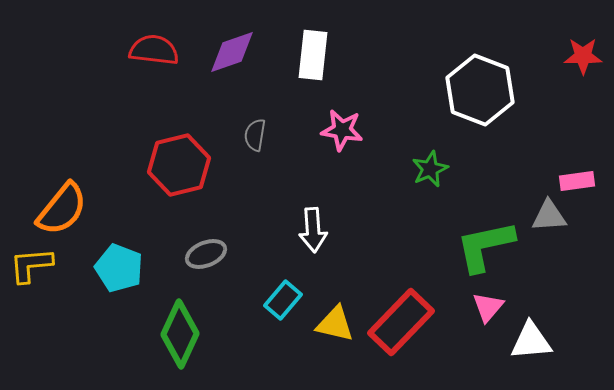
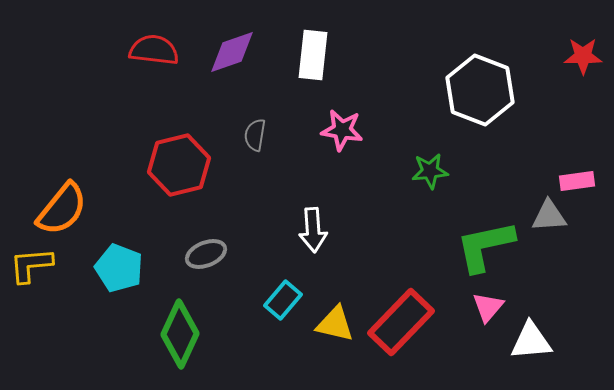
green star: moved 2 px down; rotated 18 degrees clockwise
